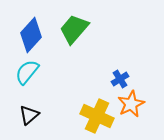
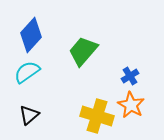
green trapezoid: moved 9 px right, 22 px down
cyan semicircle: rotated 16 degrees clockwise
blue cross: moved 10 px right, 3 px up
orange star: moved 1 px down; rotated 16 degrees counterclockwise
yellow cross: rotated 8 degrees counterclockwise
